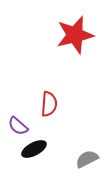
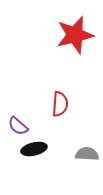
red semicircle: moved 11 px right
black ellipse: rotated 15 degrees clockwise
gray semicircle: moved 5 px up; rotated 30 degrees clockwise
